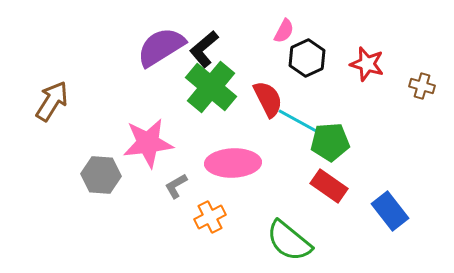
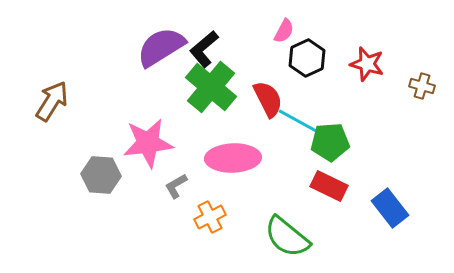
pink ellipse: moved 5 px up
red rectangle: rotated 9 degrees counterclockwise
blue rectangle: moved 3 px up
green semicircle: moved 2 px left, 4 px up
